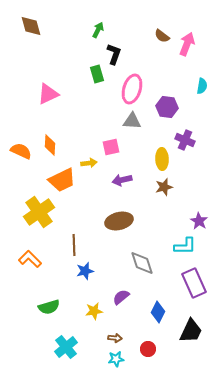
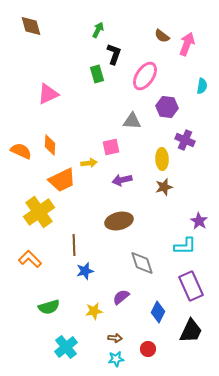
pink ellipse: moved 13 px right, 13 px up; rotated 16 degrees clockwise
purple rectangle: moved 3 px left, 3 px down
